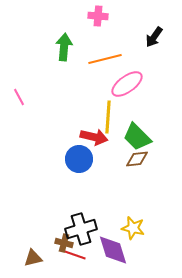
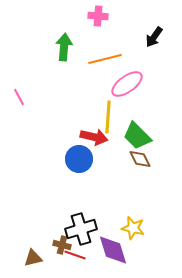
green trapezoid: moved 1 px up
brown diamond: moved 3 px right; rotated 70 degrees clockwise
brown cross: moved 2 px left, 2 px down
